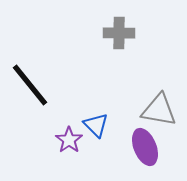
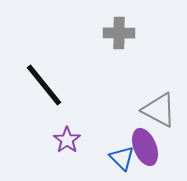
black line: moved 14 px right
gray triangle: rotated 18 degrees clockwise
blue triangle: moved 26 px right, 33 px down
purple star: moved 2 px left
